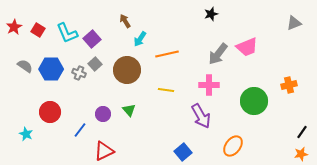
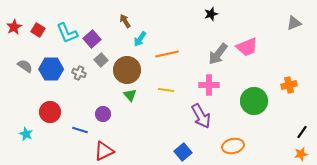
gray square: moved 6 px right, 4 px up
green triangle: moved 1 px right, 15 px up
blue line: rotated 70 degrees clockwise
orange ellipse: rotated 40 degrees clockwise
